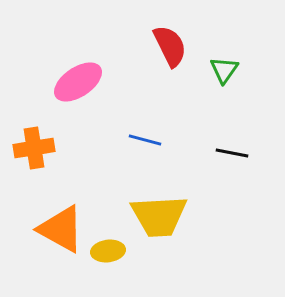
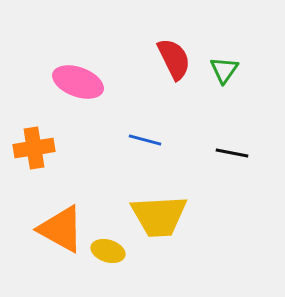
red semicircle: moved 4 px right, 13 px down
pink ellipse: rotated 54 degrees clockwise
yellow ellipse: rotated 24 degrees clockwise
